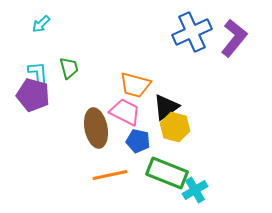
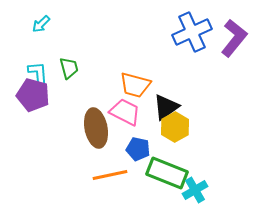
yellow hexagon: rotated 16 degrees clockwise
blue pentagon: moved 8 px down
